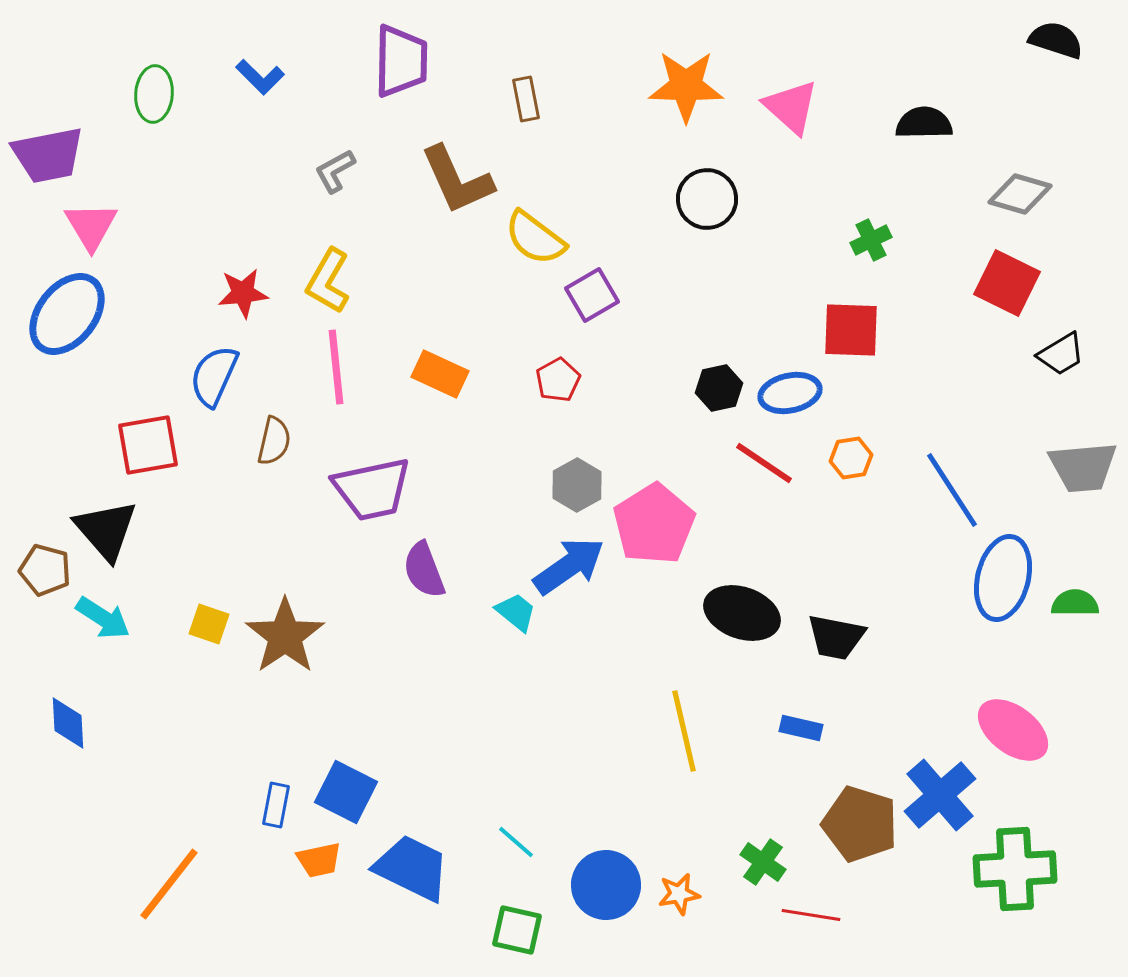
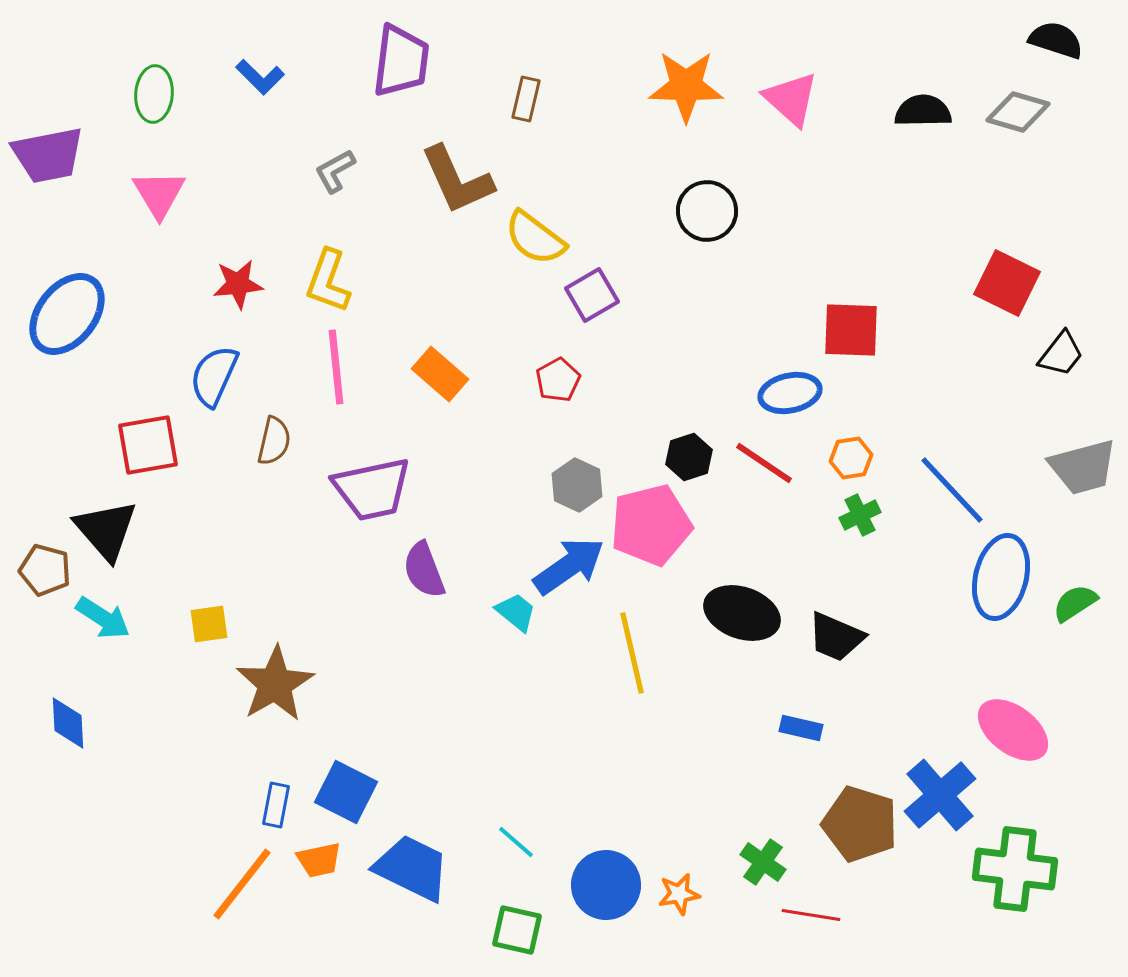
purple trapezoid at (401, 61): rotated 6 degrees clockwise
brown rectangle at (526, 99): rotated 24 degrees clockwise
pink triangle at (791, 107): moved 8 px up
black semicircle at (924, 123): moved 1 px left, 12 px up
gray diamond at (1020, 194): moved 2 px left, 82 px up
black circle at (707, 199): moved 12 px down
pink triangle at (91, 226): moved 68 px right, 32 px up
green cross at (871, 240): moved 11 px left, 275 px down
yellow L-shape at (328, 281): rotated 10 degrees counterclockwise
red star at (243, 293): moved 5 px left, 9 px up
black trapezoid at (1061, 354): rotated 21 degrees counterclockwise
orange rectangle at (440, 374): rotated 16 degrees clockwise
black hexagon at (719, 388): moved 30 px left, 69 px down; rotated 6 degrees counterclockwise
gray trapezoid at (1083, 467): rotated 10 degrees counterclockwise
gray hexagon at (577, 485): rotated 6 degrees counterclockwise
blue line at (952, 490): rotated 10 degrees counterclockwise
pink pentagon at (654, 524): moved 3 px left, 1 px down; rotated 18 degrees clockwise
blue ellipse at (1003, 578): moved 2 px left, 1 px up
green semicircle at (1075, 603): rotated 33 degrees counterclockwise
yellow square at (209, 624): rotated 27 degrees counterclockwise
brown star at (285, 636): moved 10 px left, 48 px down; rotated 4 degrees clockwise
black trapezoid at (836, 637): rotated 12 degrees clockwise
yellow line at (684, 731): moved 52 px left, 78 px up
green cross at (1015, 869): rotated 10 degrees clockwise
orange line at (169, 884): moved 73 px right
